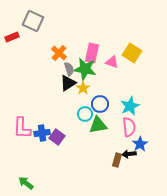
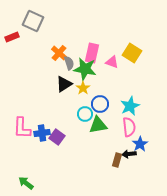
gray semicircle: moved 6 px up
black triangle: moved 4 px left, 1 px down
